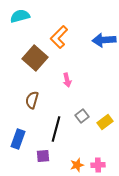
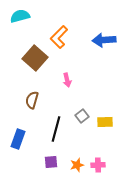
yellow rectangle: rotated 35 degrees clockwise
purple square: moved 8 px right, 6 px down
